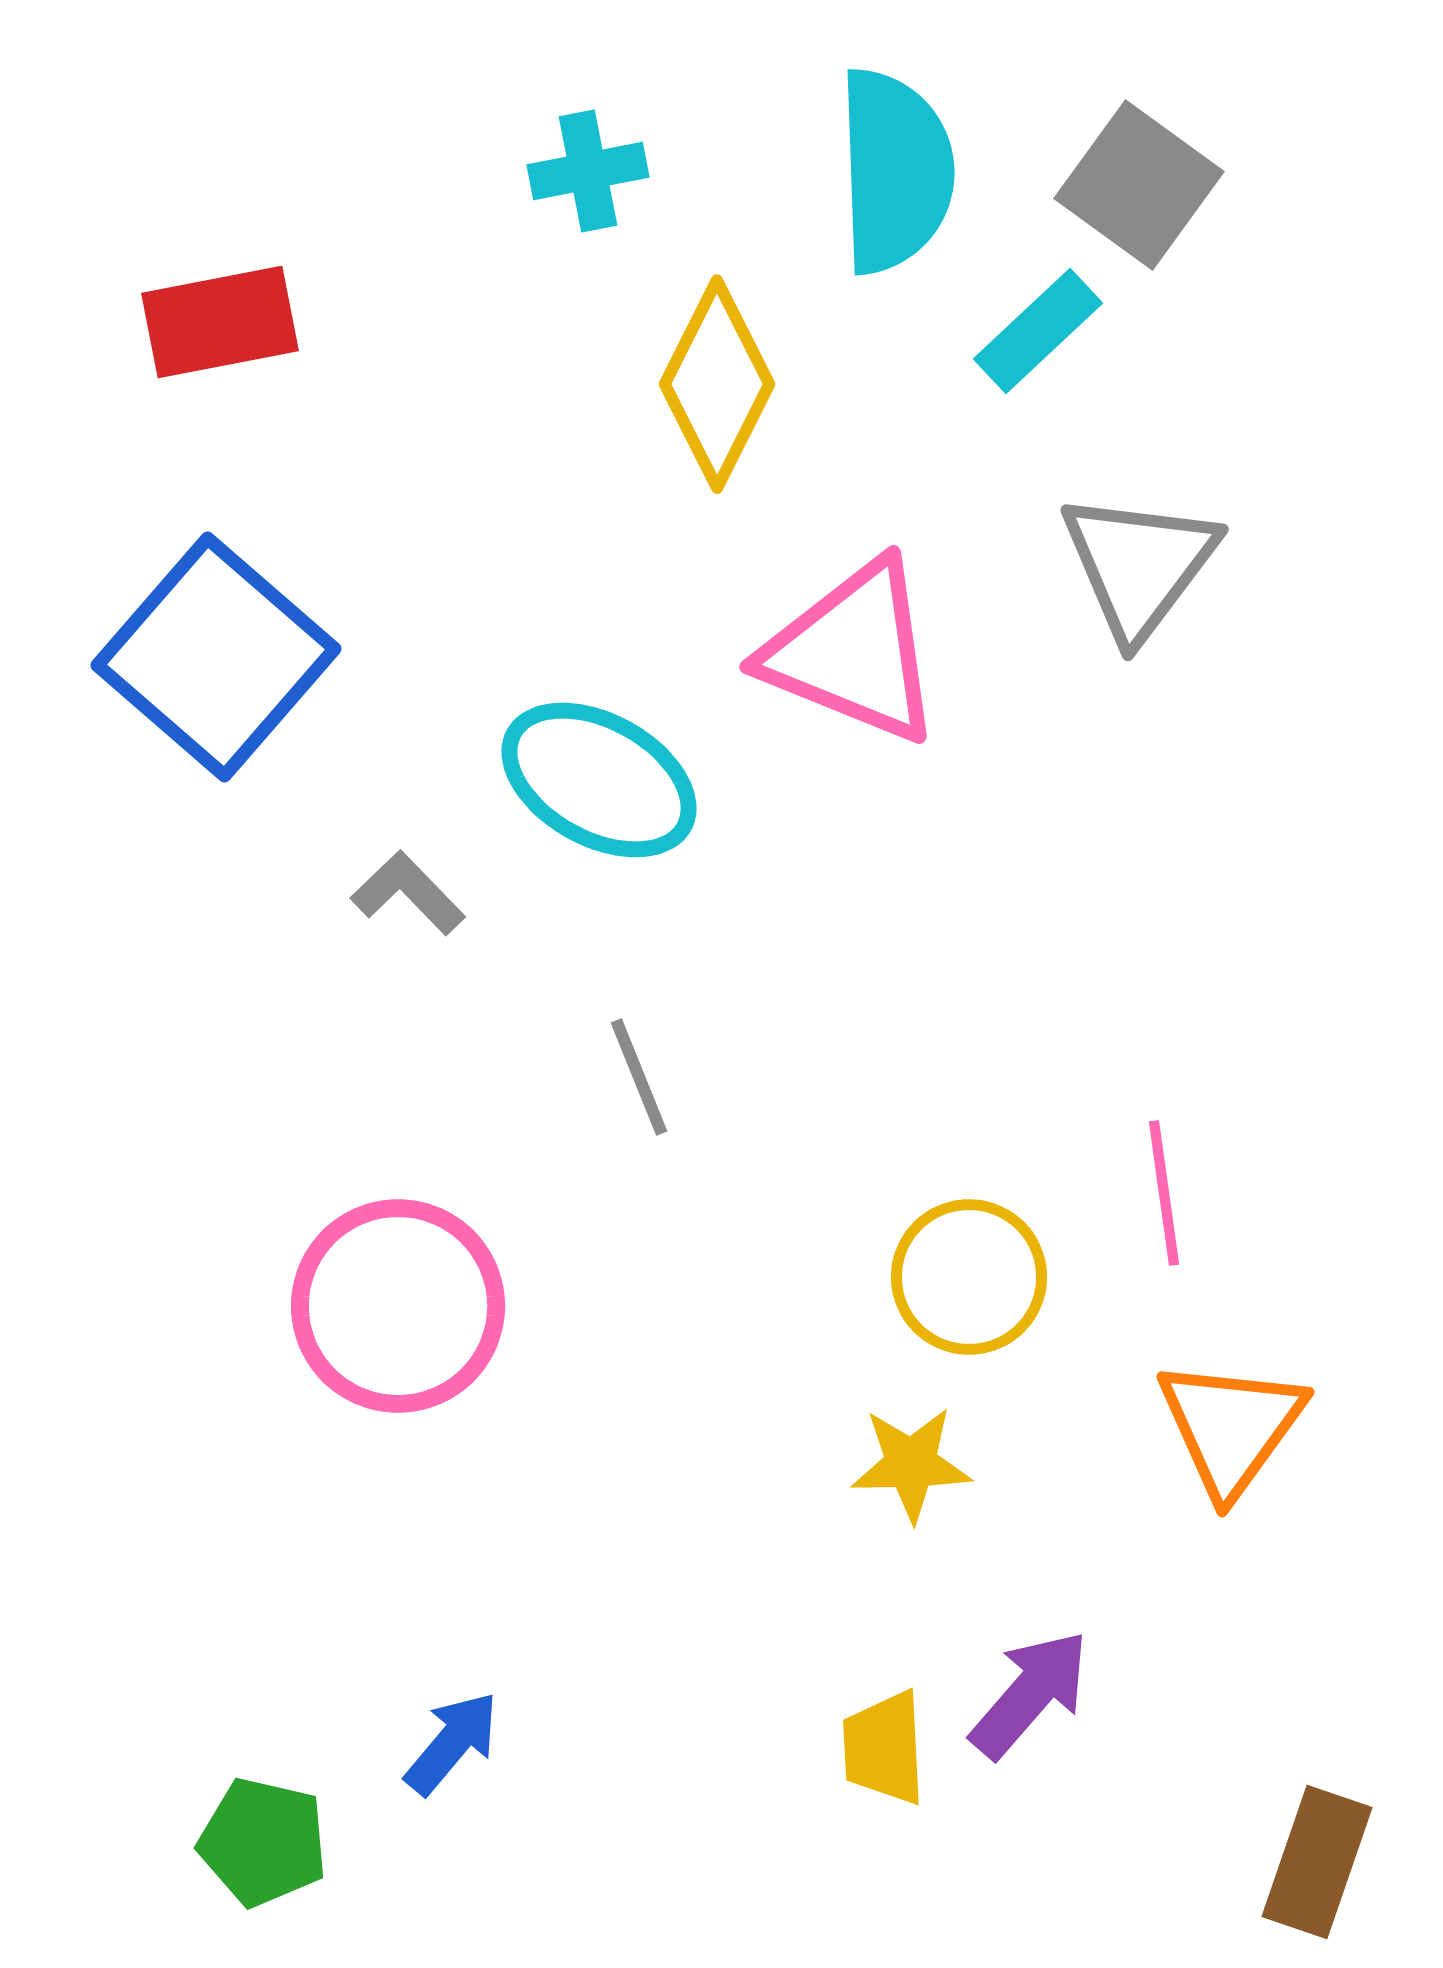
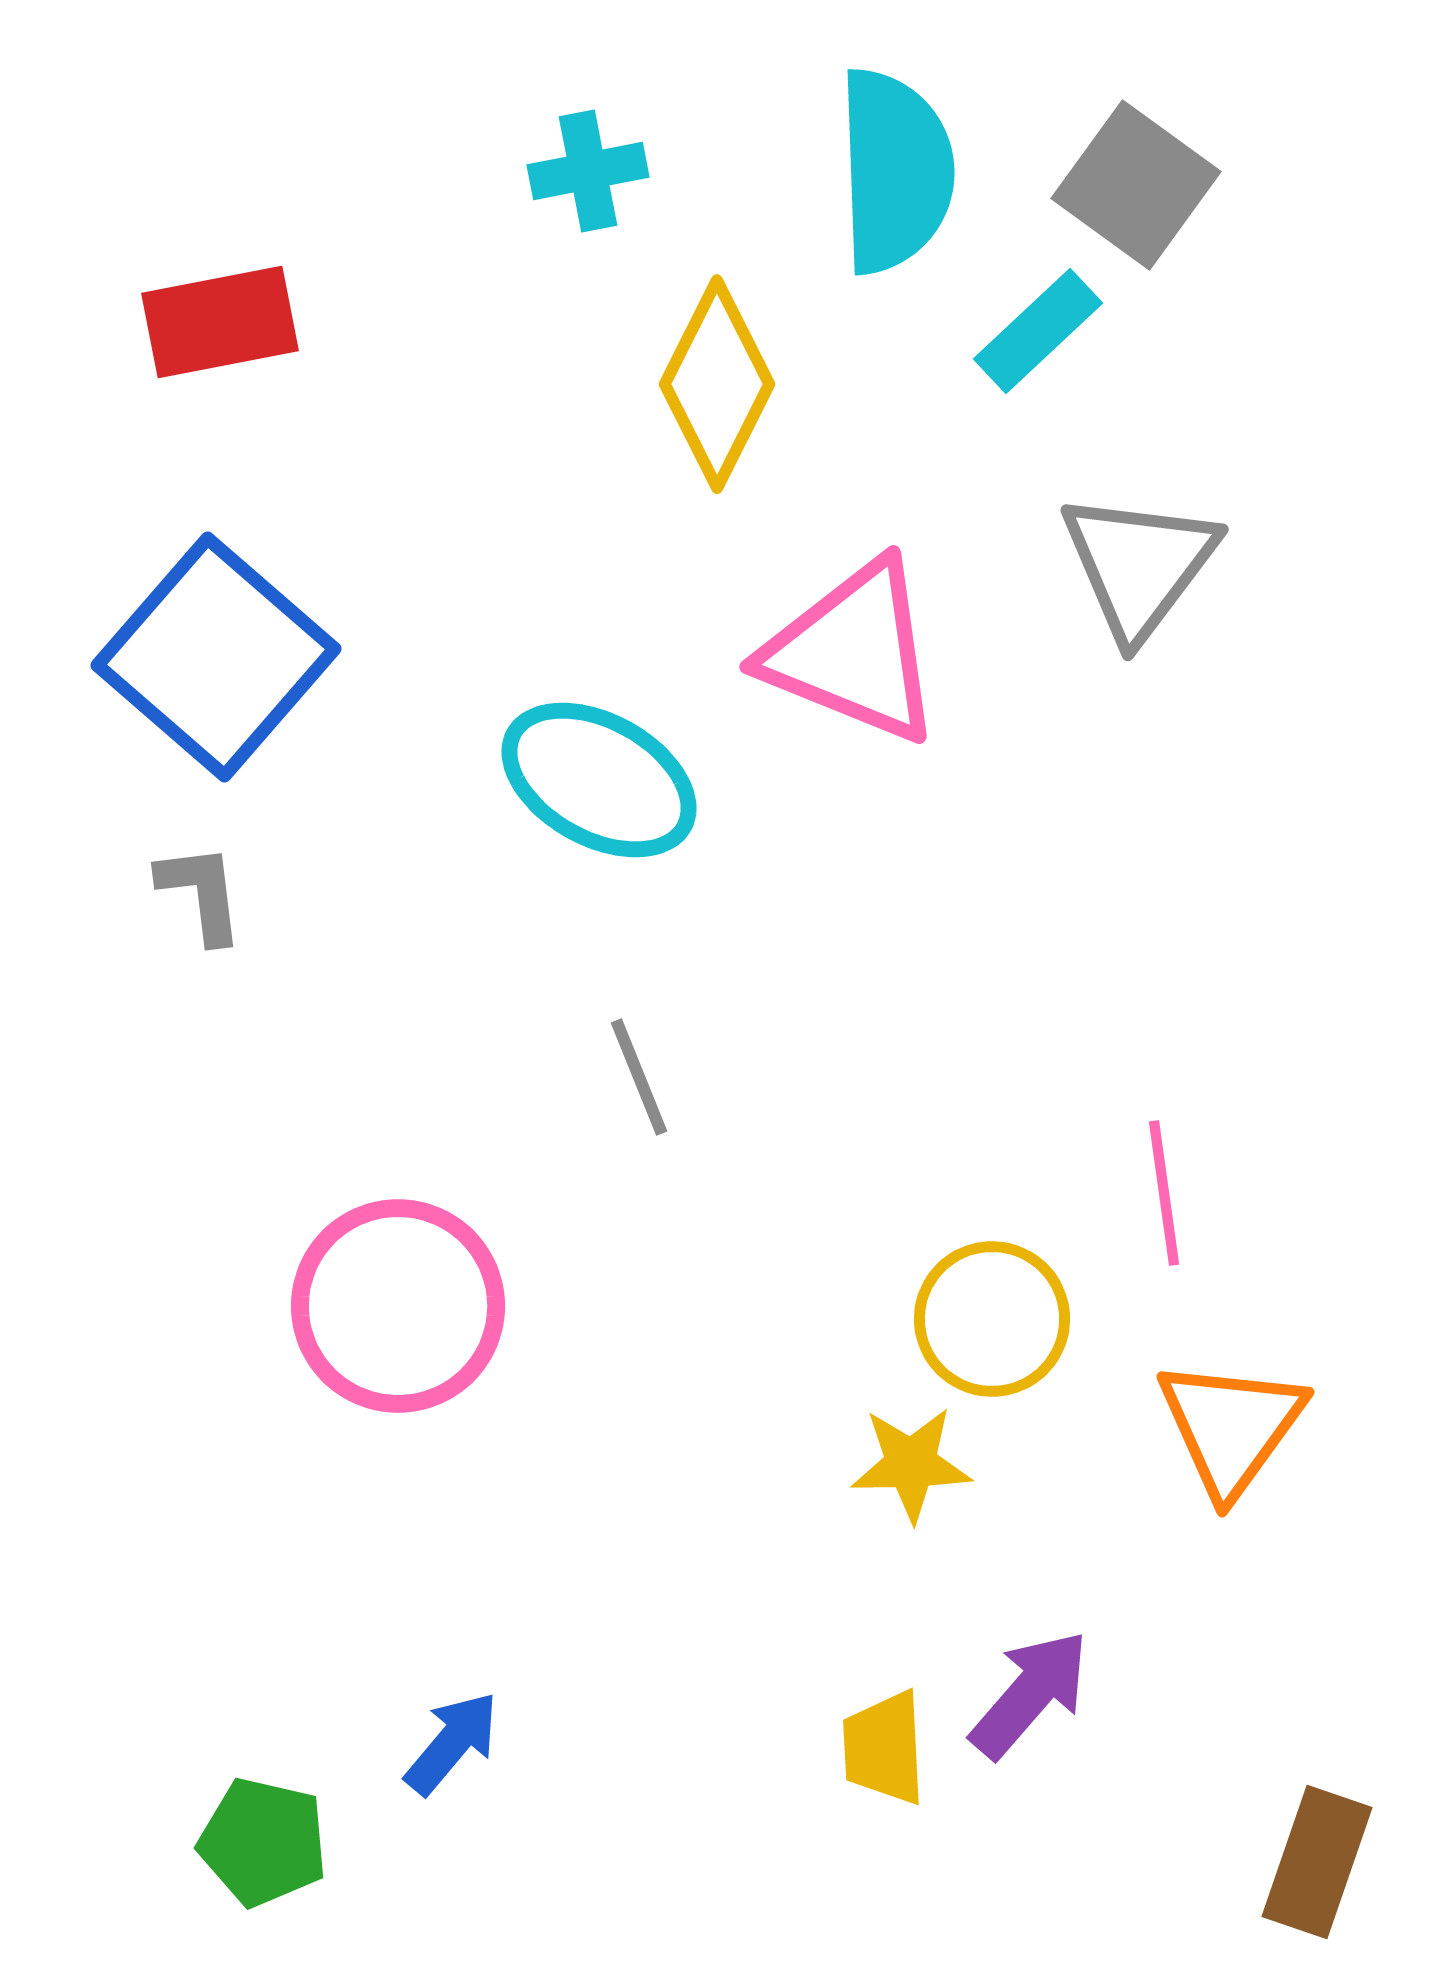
gray square: moved 3 px left
gray L-shape: moved 207 px left; rotated 37 degrees clockwise
yellow circle: moved 23 px right, 42 px down
